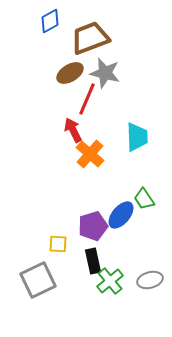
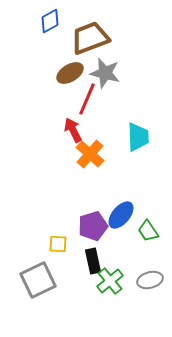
cyan trapezoid: moved 1 px right
green trapezoid: moved 4 px right, 32 px down
